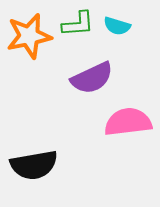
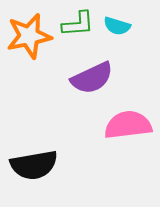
pink semicircle: moved 3 px down
